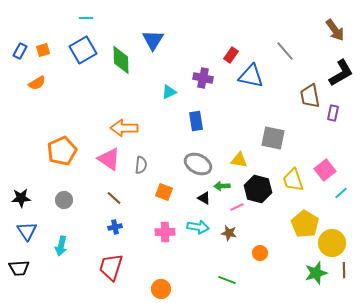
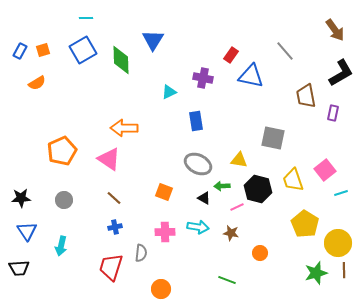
brown trapezoid at (310, 96): moved 4 px left
gray semicircle at (141, 165): moved 88 px down
cyan line at (341, 193): rotated 24 degrees clockwise
brown star at (229, 233): moved 2 px right
yellow circle at (332, 243): moved 6 px right
